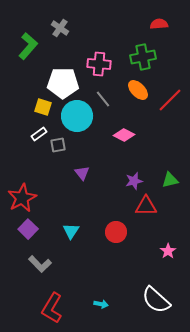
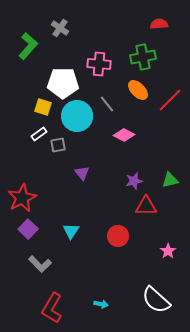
gray line: moved 4 px right, 5 px down
red circle: moved 2 px right, 4 px down
